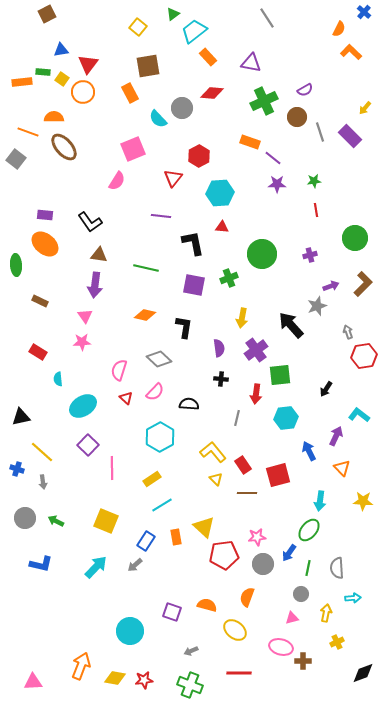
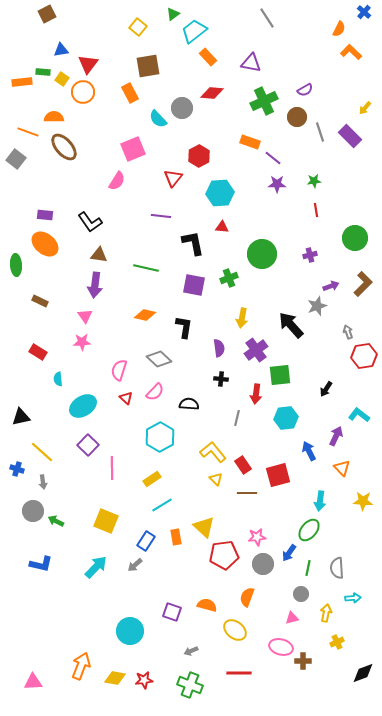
gray circle at (25, 518): moved 8 px right, 7 px up
